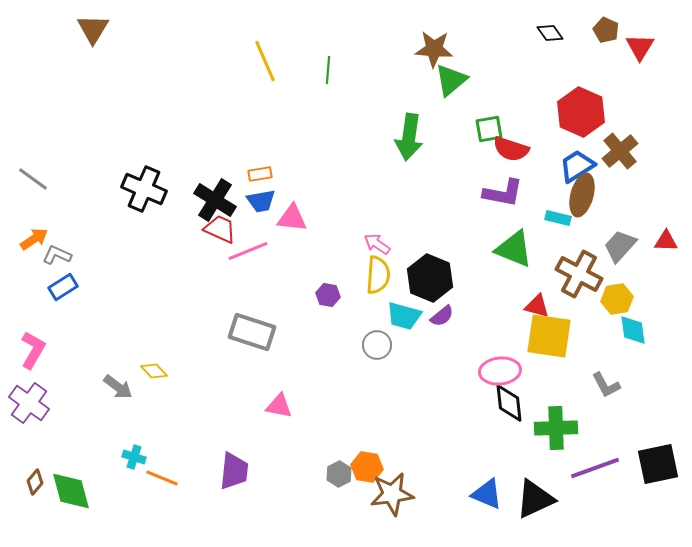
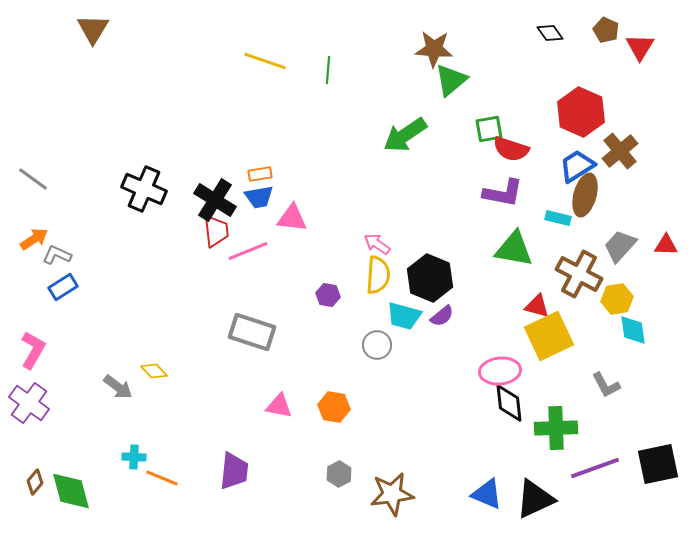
yellow line at (265, 61): rotated 48 degrees counterclockwise
green arrow at (409, 137): moved 4 px left, 2 px up; rotated 48 degrees clockwise
brown ellipse at (582, 195): moved 3 px right
blue trapezoid at (261, 201): moved 2 px left, 4 px up
red trapezoid at (220, 229): moved 4 px left, 2 px down; rotated 60 degrees clockwise
red triangle at (666, 241): moved 4 px down
green triangle at (514, 249): rotated 12 degrees counterclockwise
yellow square at (549, 336): rotated 33 degrees counterclockwise
cyan cross at (134, 457): rotated 15 degrees counterclockwise
orange hexagon at (367, 467): moved 33 px left, 60 px up
